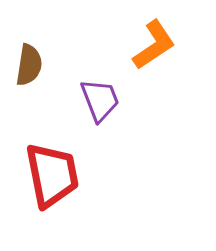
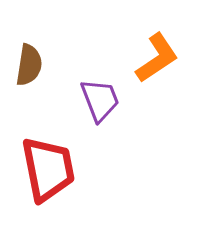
orange L-shape: moved 3 px right, 13 px down
red trapezoid: moved 4 px left, 6 px up
